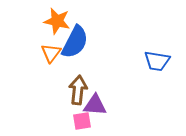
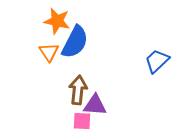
orange triangle: moved 2 px left, 1 px up; rotated 10 degrees counterclockwise
blue trapezoid: rotated 128 degrees clockwise
pink square: rotated 12 degrees clockwise
